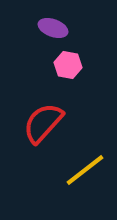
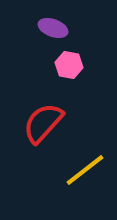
pink hexagon: moved 1 px right
